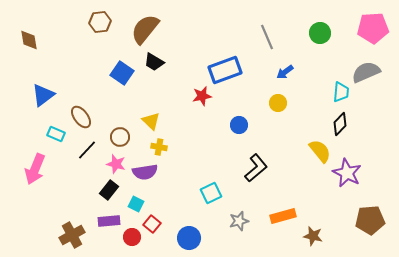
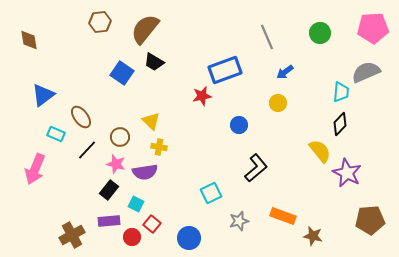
orange rectangle at (283, 216): rotated 35 degrees clockwise
